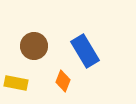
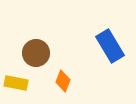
brown circle: moved 2 px right, 7 px down
blue rectangle: moved 25 px right, 5 px up
